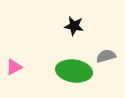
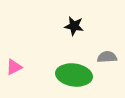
gray semicircle: moved 1 px right, 1 px down; rotated 12 degrees clockwise
green ellipse: moved 4 px down
